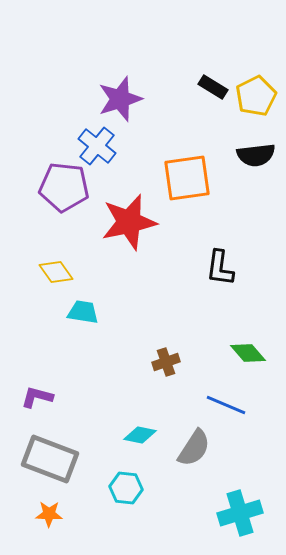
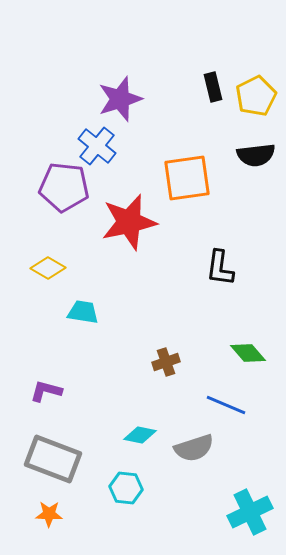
black rectangle: rotated 44 degrees clockwise
yellow diamond: moved 8 px left, 4 px up; rotated 24 degrees counterclockwise
purple L-shape: moved 9 px right, 6 px up
gray semicircle: rotated 39 degrees clockwise
gray rectangle: moved 3 px right
cyan cross: moved 10 px right, 1 px up; rotated 9 degrees counterclockwise
